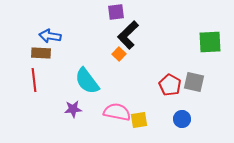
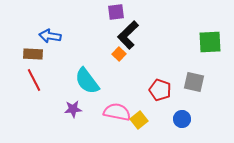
brown rectangle: moved 8 px left, 1 px down
red line: rotated 20 degrees counterclockwise
red pentagon: moved 10 px left, 5 px down; rotated 10 degrees counterclockwise
yellow square: rotated 30 degrees counterclockwise
